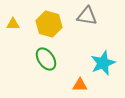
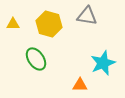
green ellipse: moved 10 px left
